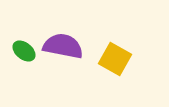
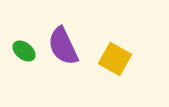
purple semicircle: rotated 126 degrees counterclockwise
